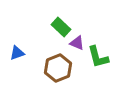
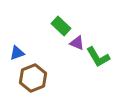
green rectangle: moved 1 px up
green L-shape: rotated 15 degrees counterclockwise
brown hexagon: moved 25 px left, 10 px down
